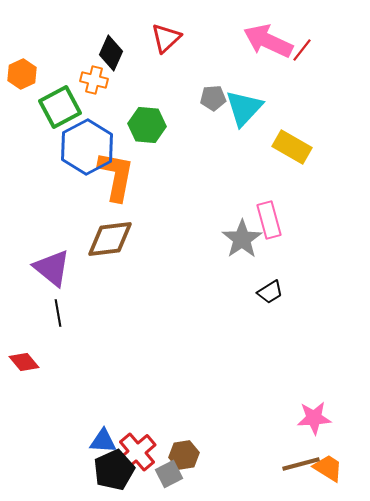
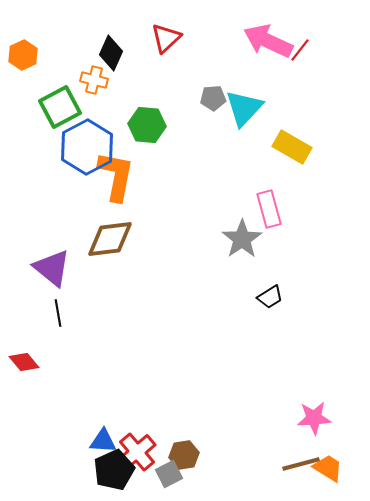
red line: moved 2 px left
orange hexagon: moved 1 px right, 19 px up
pink rectangle: moved 11 px up
black trapezoid: moved 5 px down
